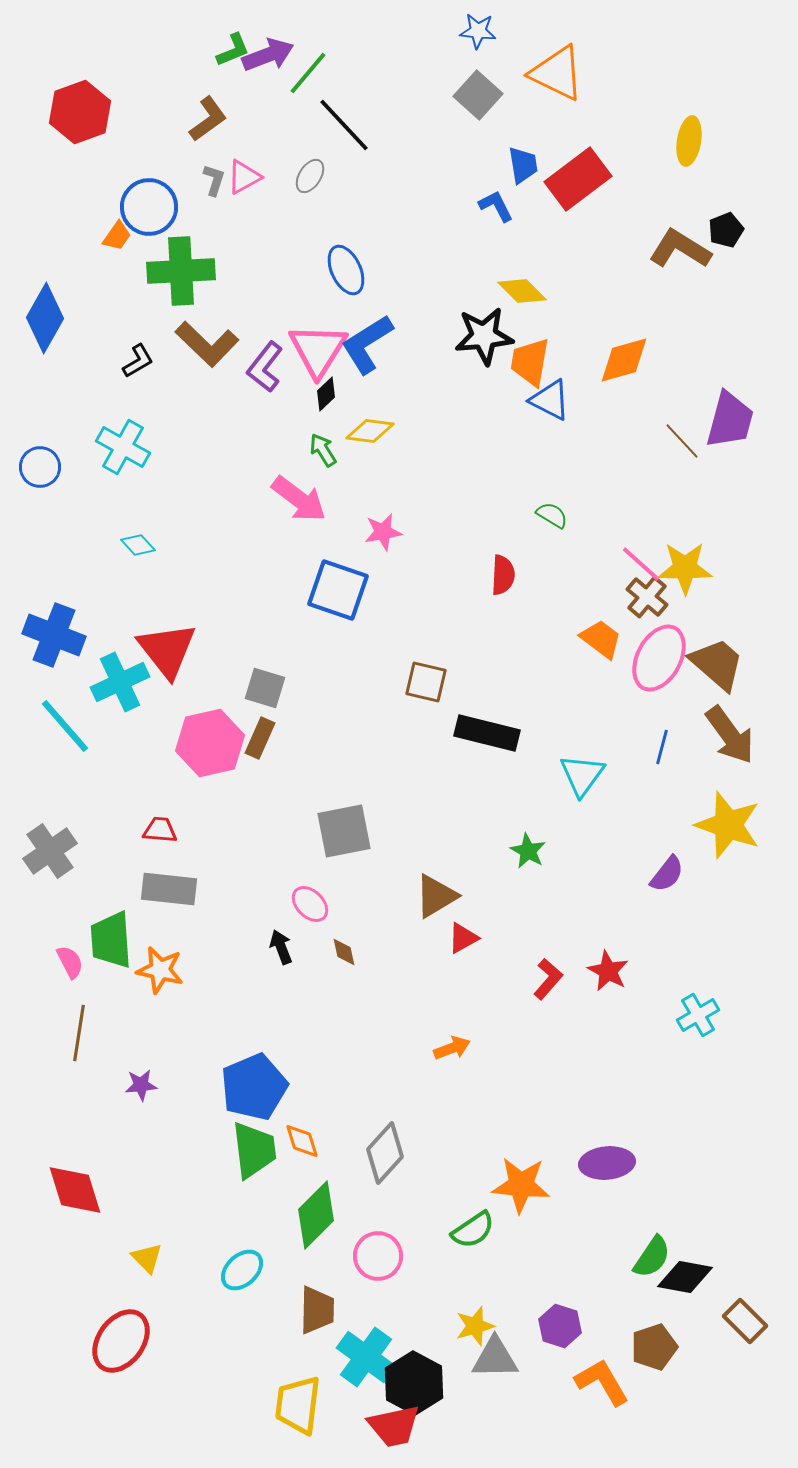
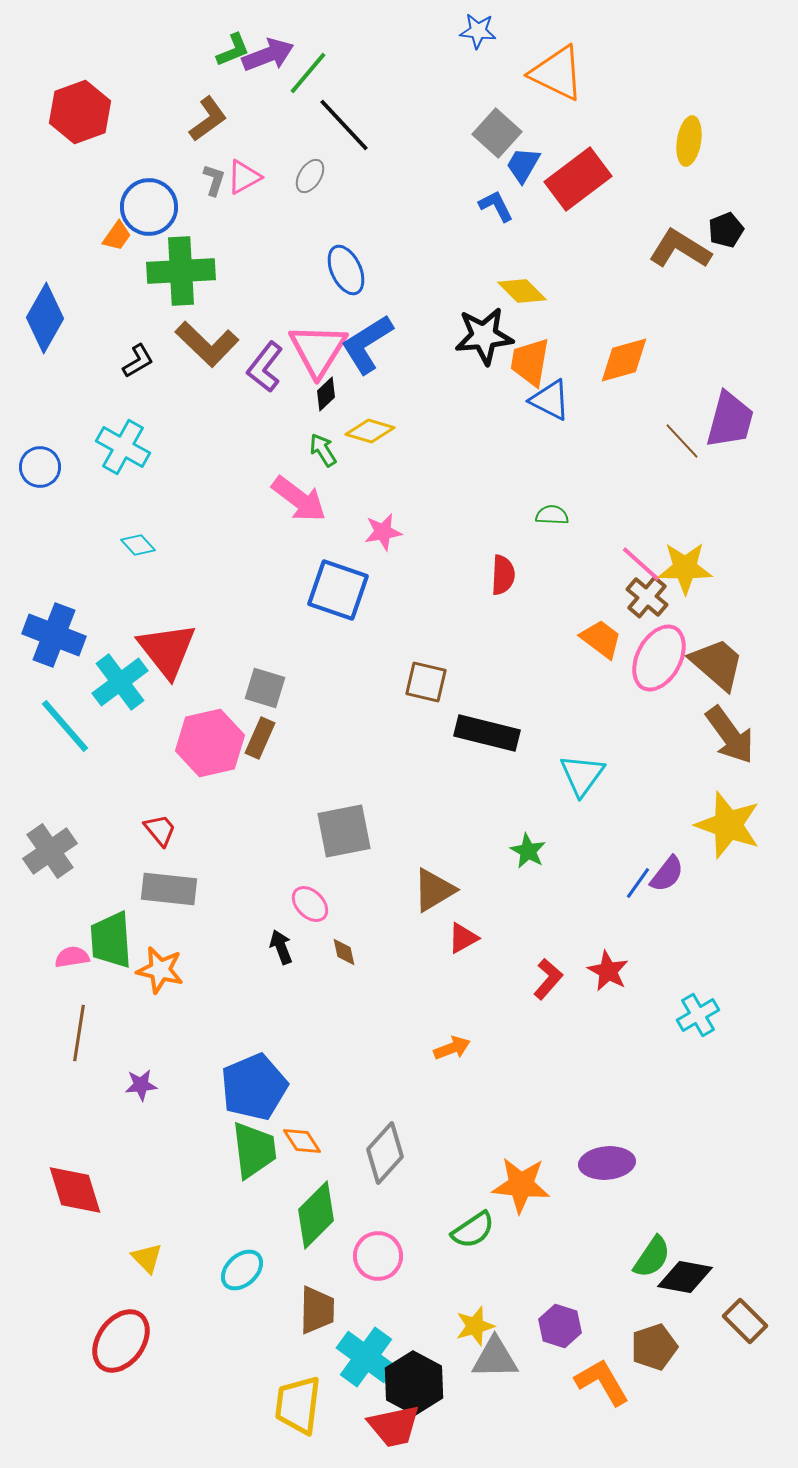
gray square at (478, 95): moved 19 px right, 38 px down
blue trapezoid at (523, 165): rotated 141 degrees counterclockwise
yellow diamond at (370, 431): rotated 9 degrees clockwise
green semicircle at (552, 515): rotated 28 degrees counterclockwise
cyan cross at (120, 682): rotated 12 degrees counterclockwise
blue line at (662, 747): moved 24 px left, 136 px down; rotated 20 degrees clockwise
red trapezoid at (160, 830): rotated 45 degrees clockwise
brown triangle at (436, 896): moved 2 px left, 6 px up
pink semicircle at (70, 962): moved 2 px right, 5 px up; rotated 72 degrees counterclockwise
orange diamond at (302, 1141): rotated 15 degrees counterclockwise
